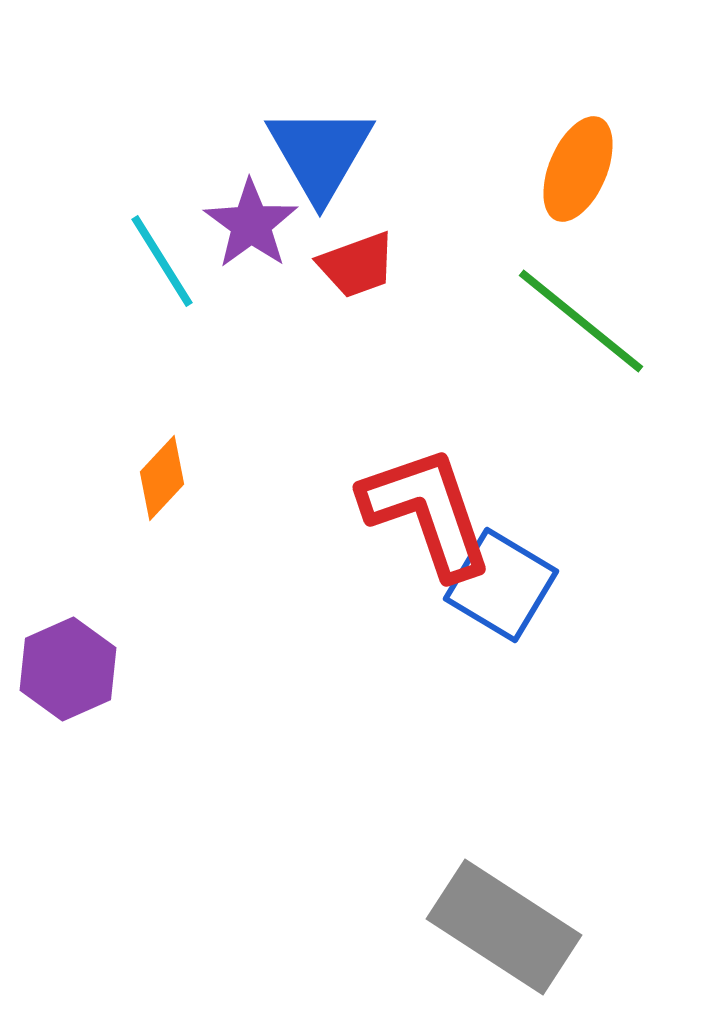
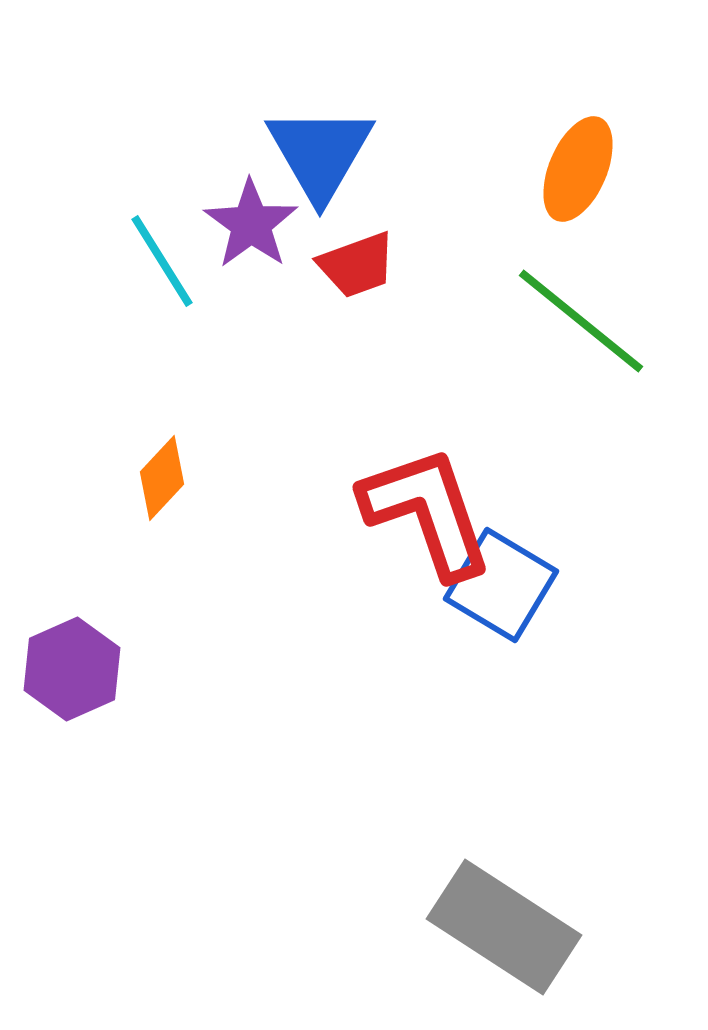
purple hexagon: moved 4 px right
